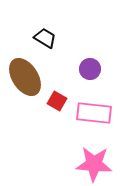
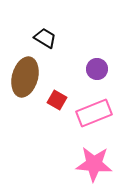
purple circle: moved 7 px right
brown ellipse: rotated 48 degrees clockwise
red square: moved 1 px up
pink rectangle: rotated 28 degrees counterclockwise
